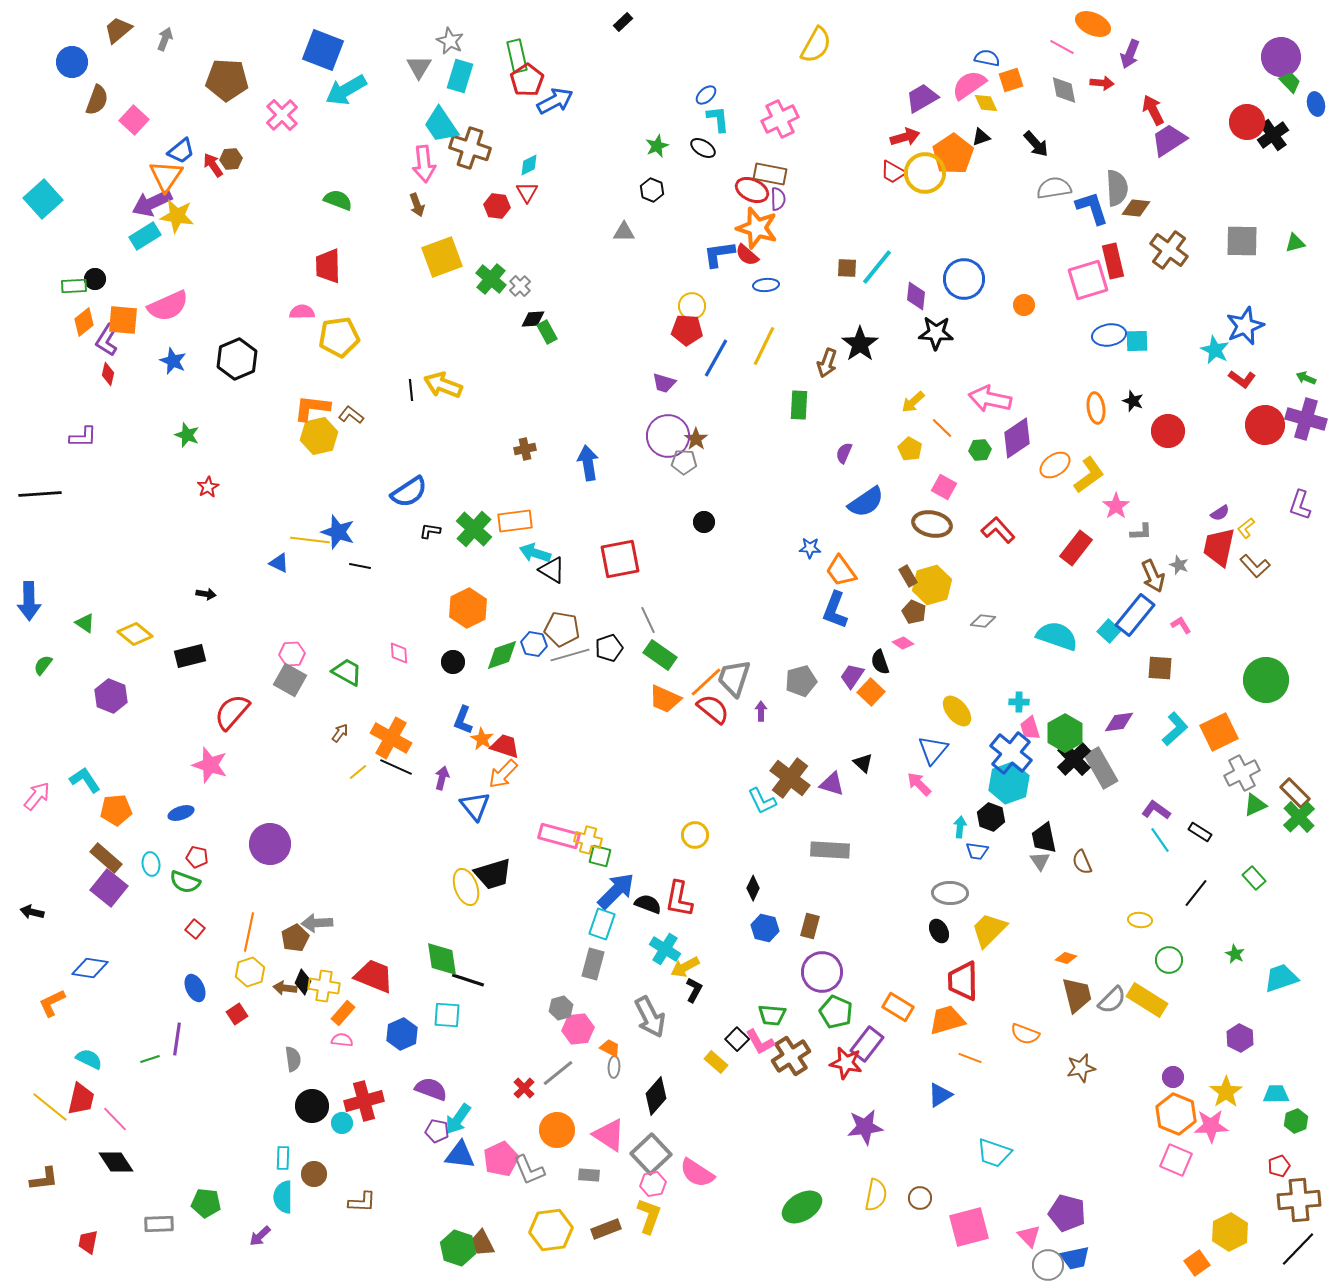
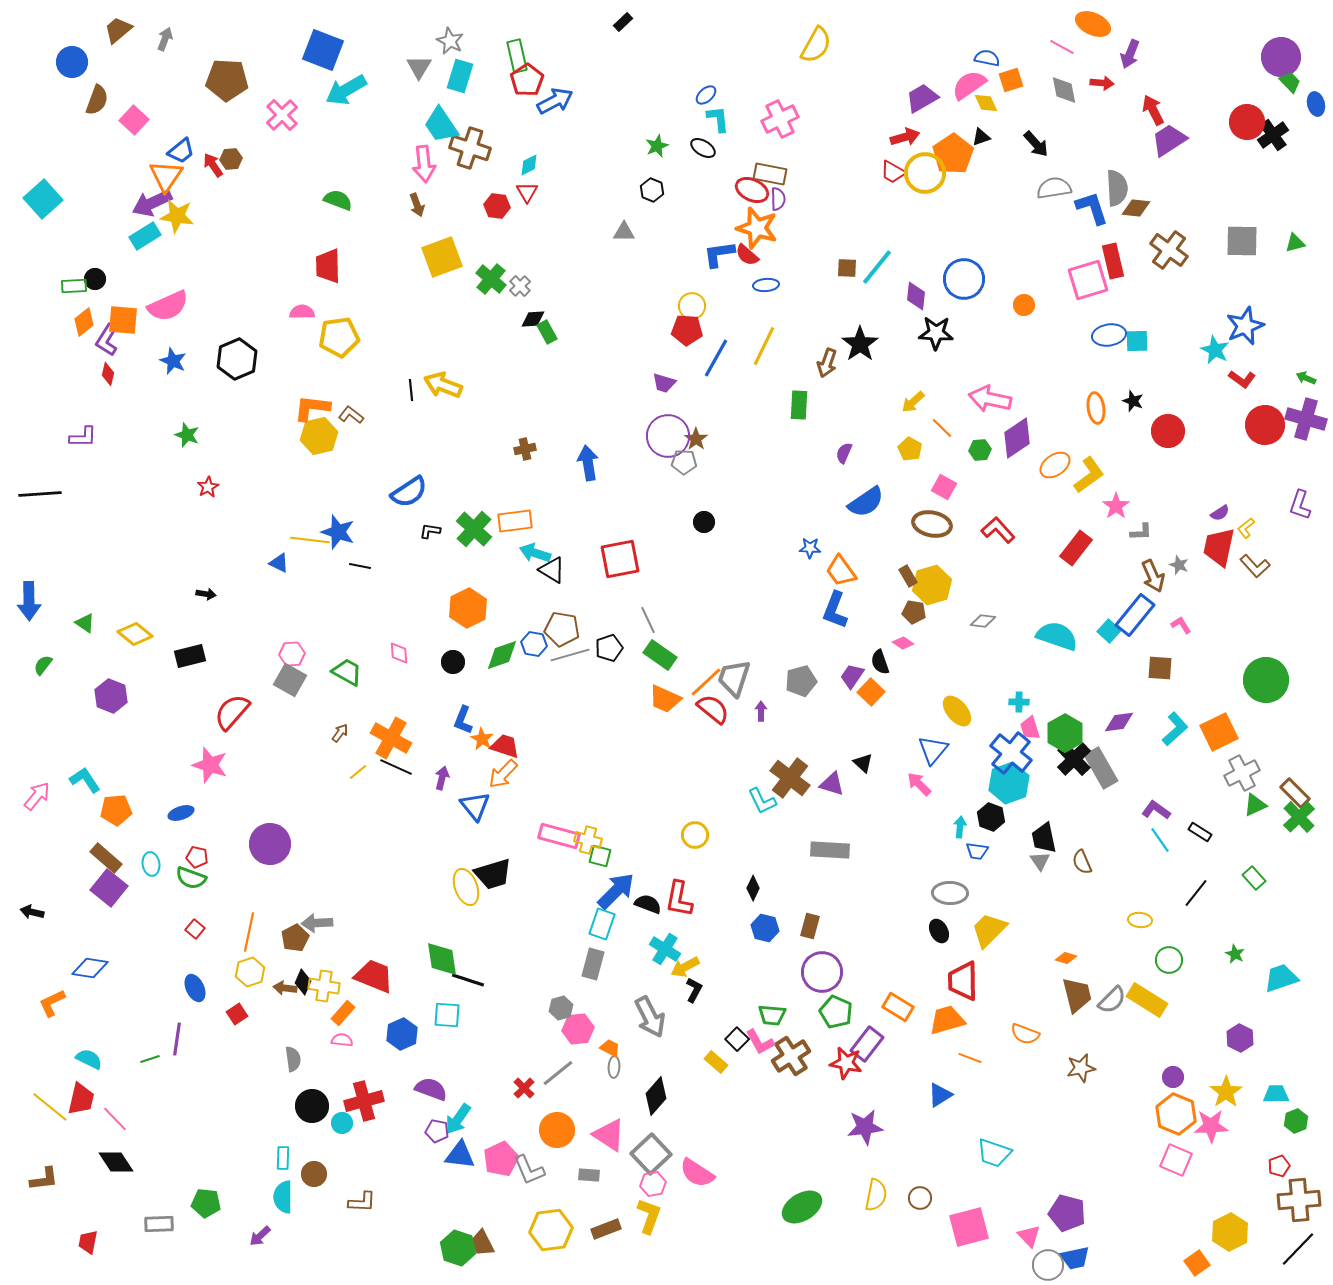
brown pentagon at (914, 612): rotated 15 degrees counterclockwise
green semicircle at (185, 882): moved 6 px right, 4 px up
